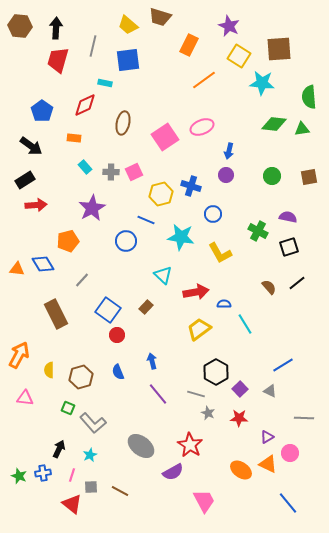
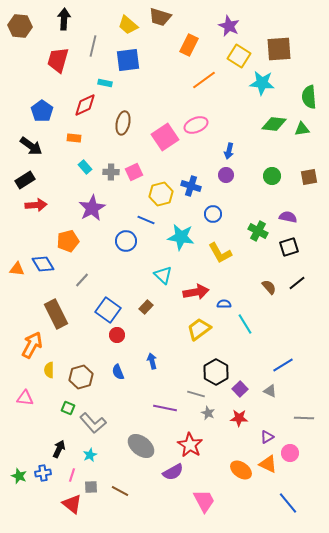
black arrow at (56, 28): moved 8 px right, 9 px up
pink ellipse at (202, 127): moved 6 px left, 2 px up
orange arrow at (19, 355): moved 13 px right, 10 px up
purple line at (158, 394): moved 7 px right, 14 px down; rotated 40 degrees counterclockwise
